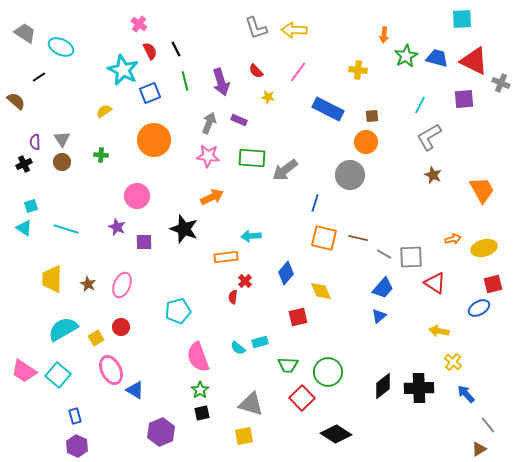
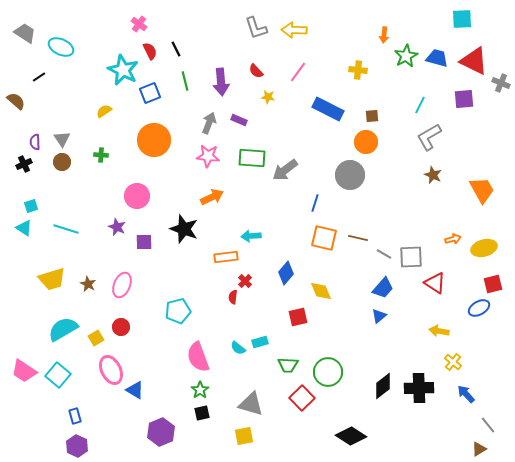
purple arrow at (221, 82): rotated 12 degrees clockwise
yellow trapezoid at (52, 279): rotated 108 degrees counterclockwise
black diamond at (336, 434): moved 15 px right, 2 px down
